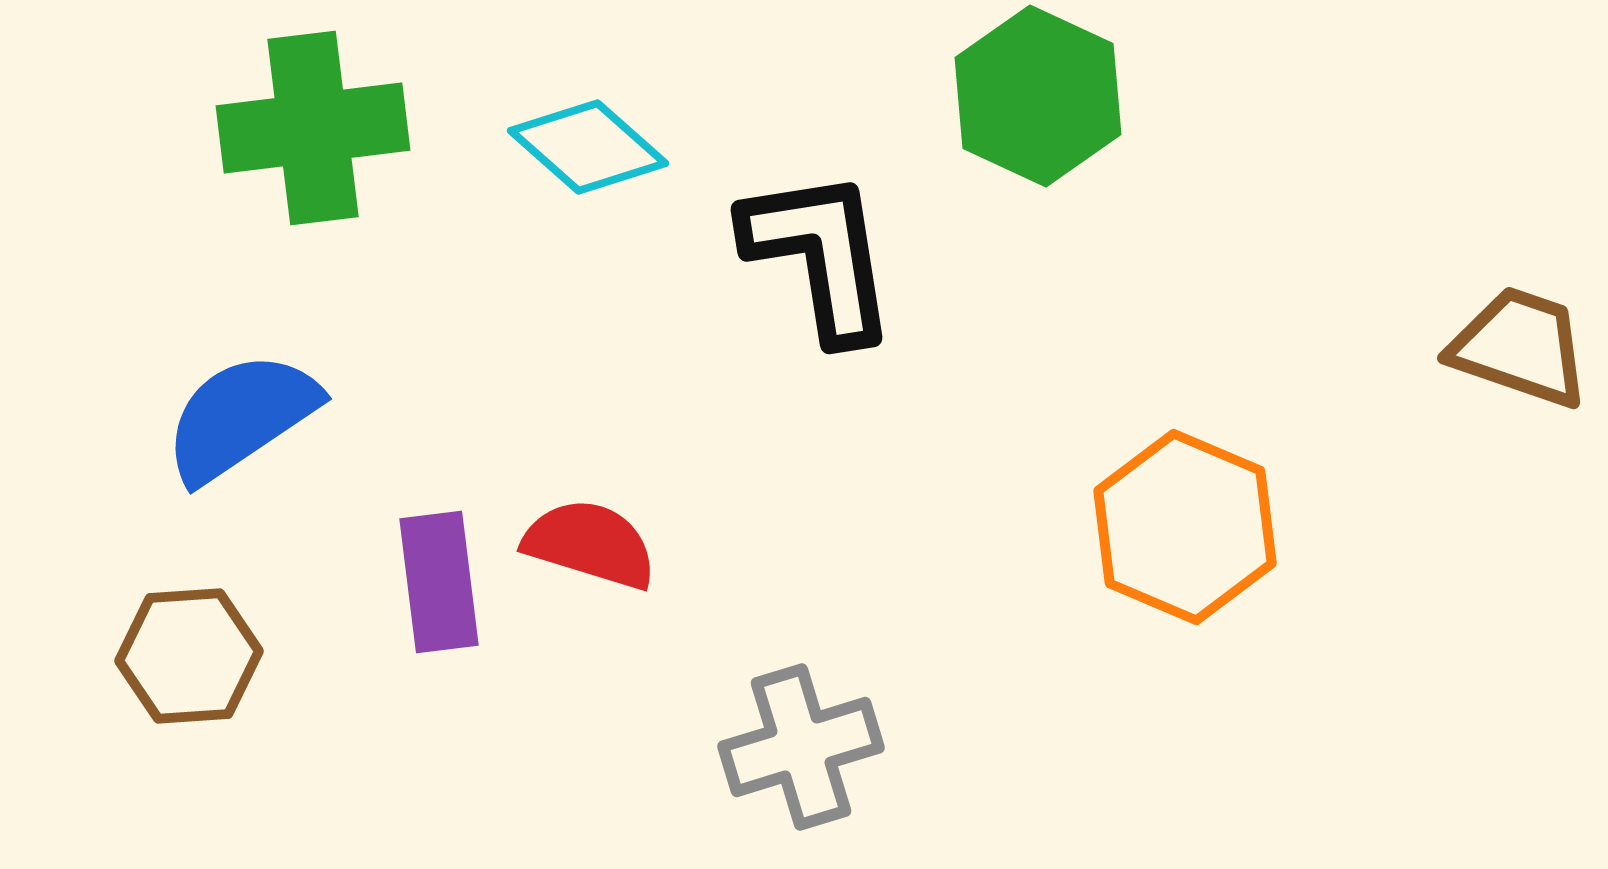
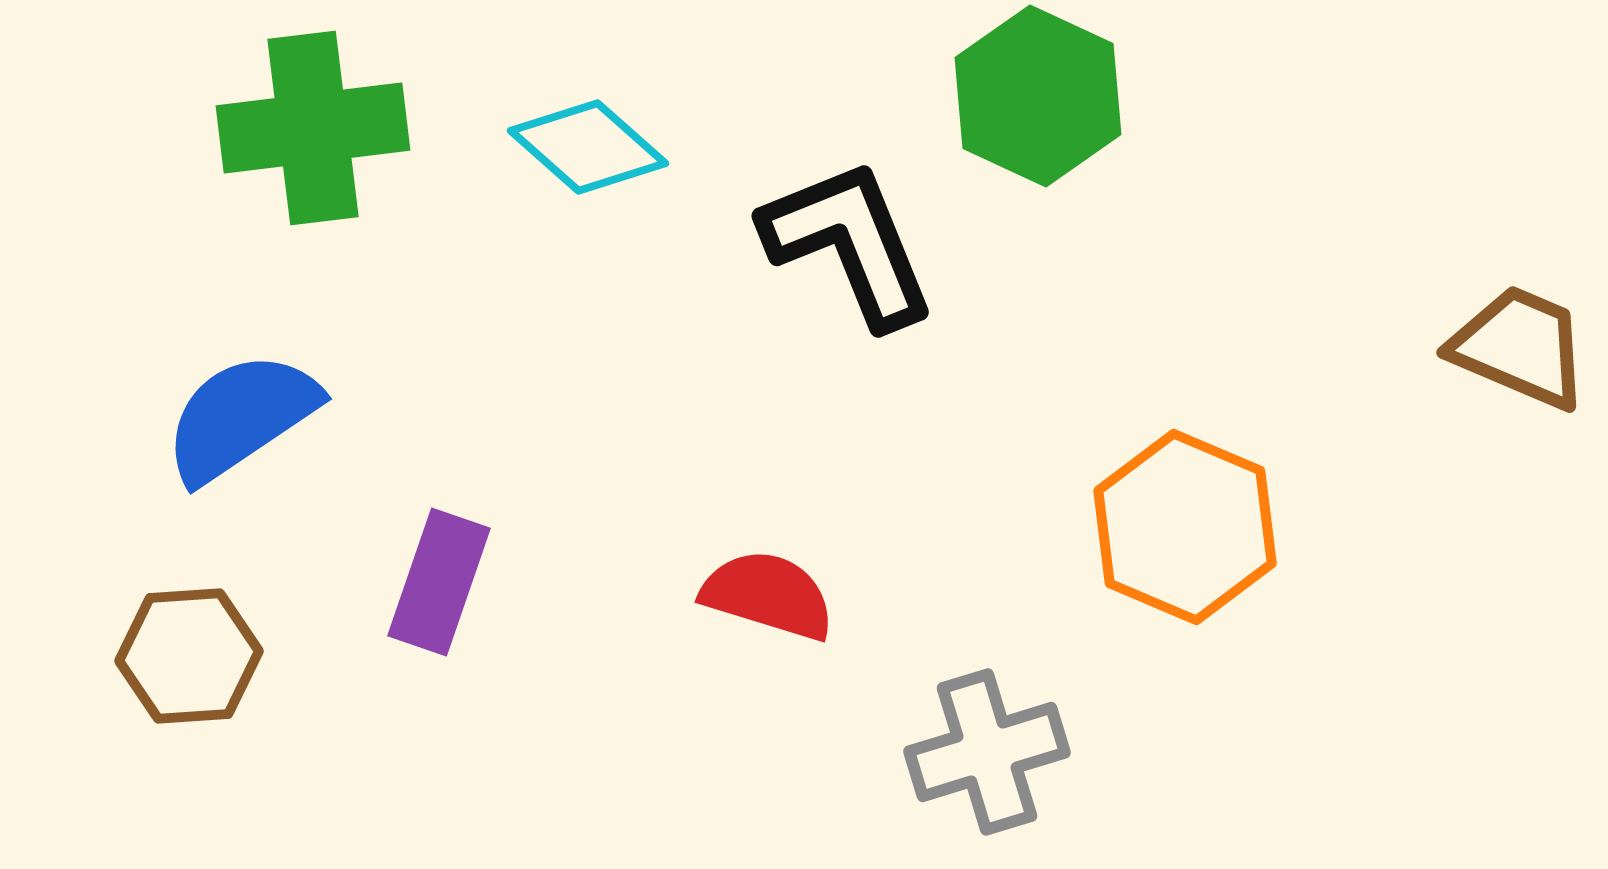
black L-shape: moved 29 px right, 12 px up; rotated 13 degrees counterclockwise
brown trapezoid: rotated 4 degrees clockwise
red semicircle: moved 178 px right, 51 px down
purple rectangle: rotated 26 degrees clockwise
gray cross: moved 186 px right, 5 px down
